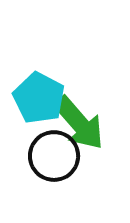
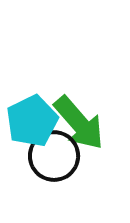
cyan pentagon: moved 7 px left, 23 px down; rotated 18 degrees clockwise
